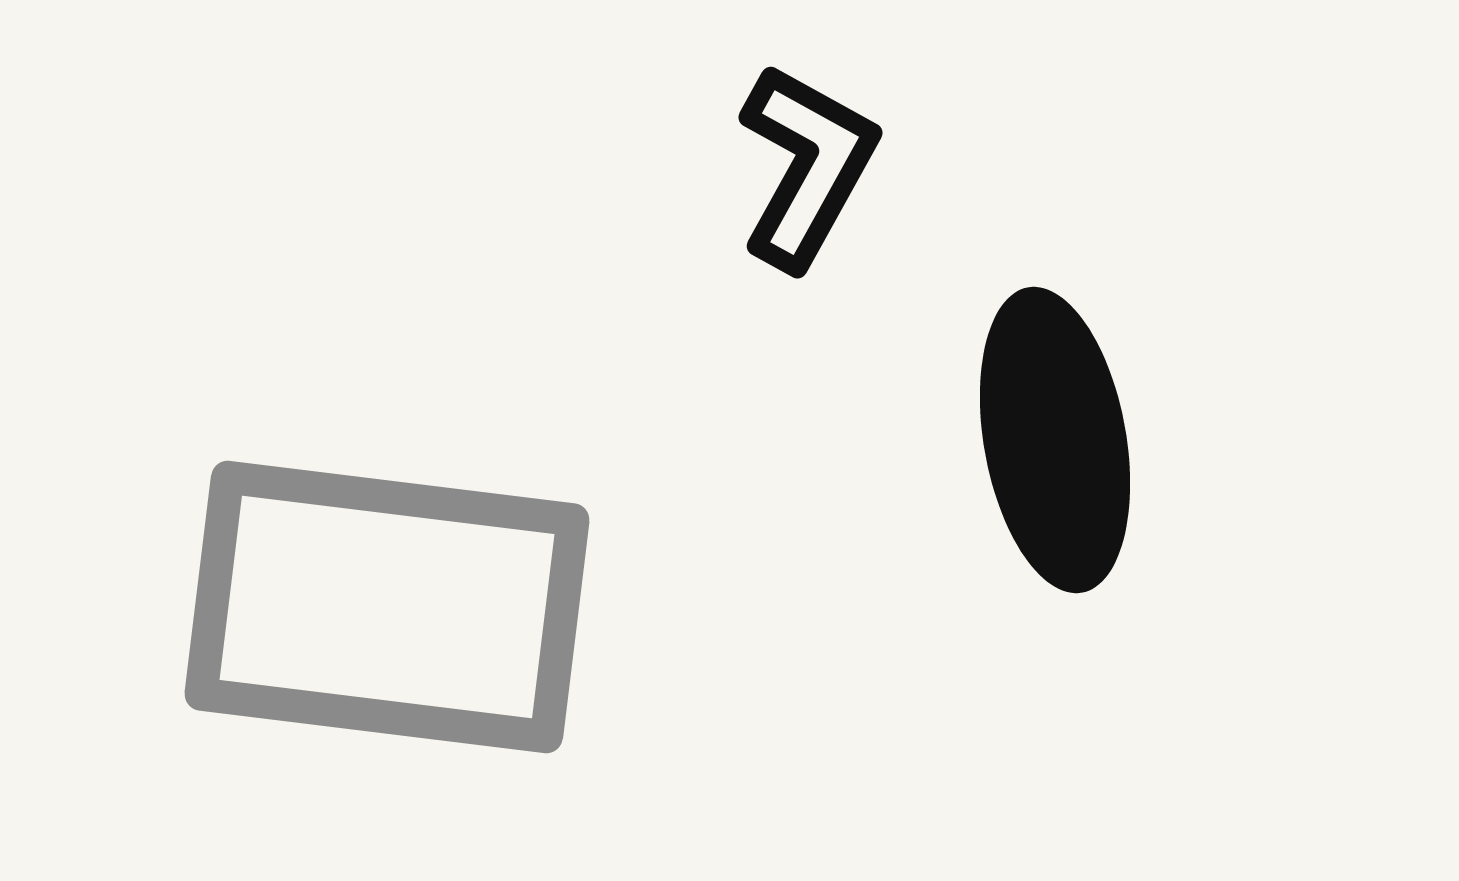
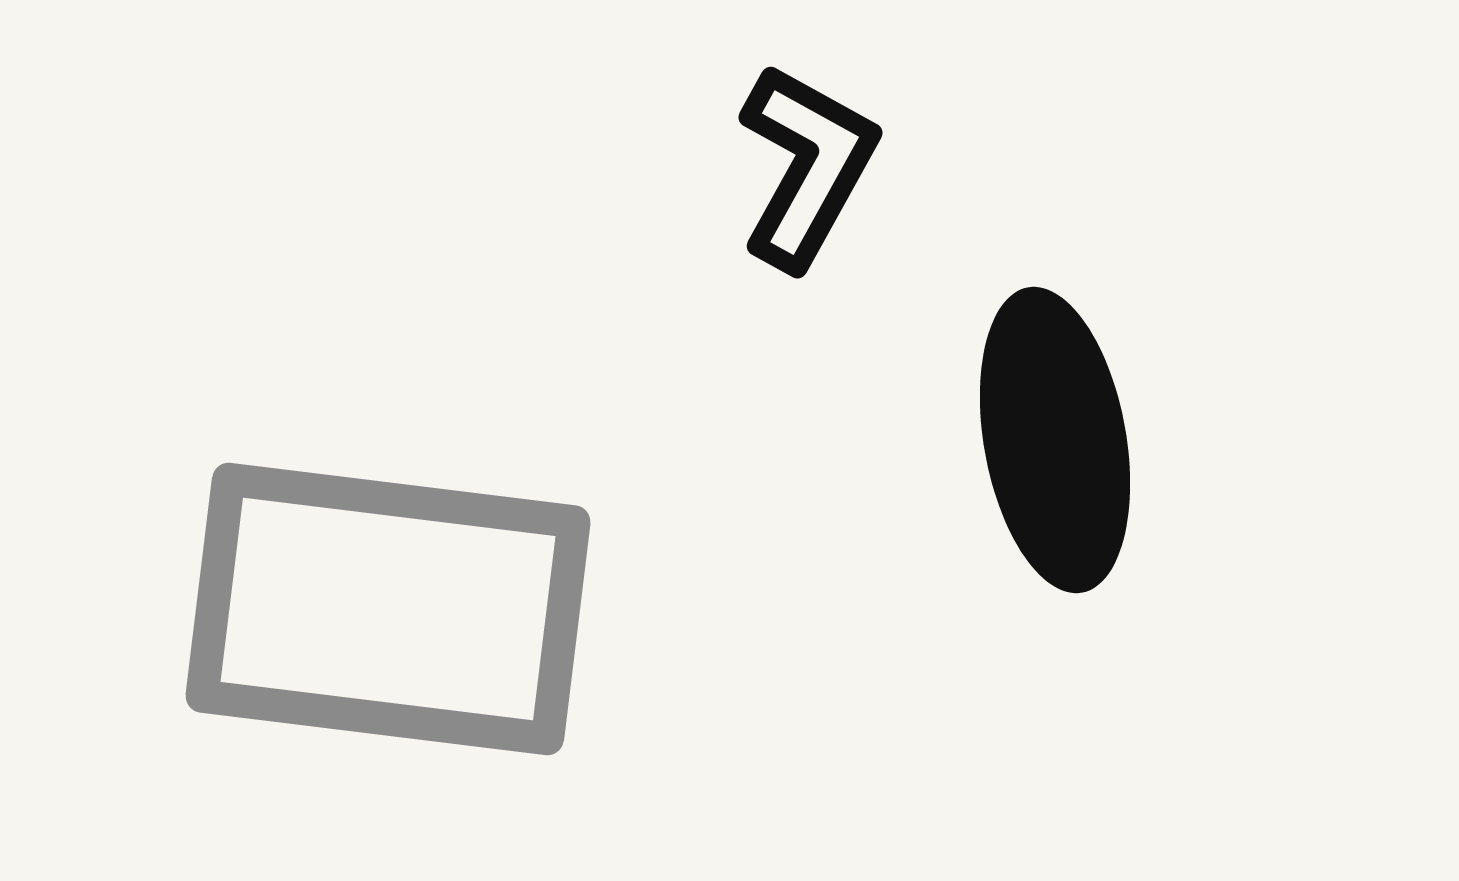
gray rectangle: moved 1 px right, 2 px down
